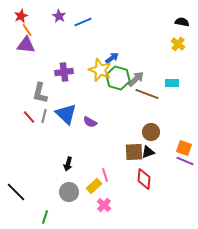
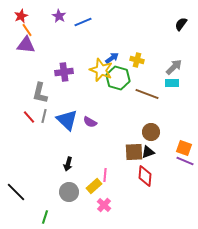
black semicircle: moved 1 px left, 2 px down; rotated 64 degrees counterclockwise
yellow cross: moved 41 px left, 16 px down; rotated 24 degrees counterclockwise
yellow star: moved 1 px right
gray arrow: moved 38 px right, 12 px up
blue triangle: moved 1 px right, 6 px down
pink line: rotated 24 degrees clockwise
red diamond: moved 1 px right, 3 px up
